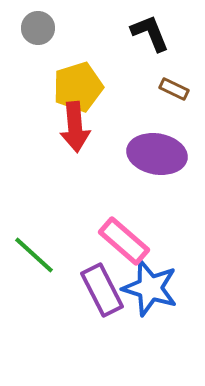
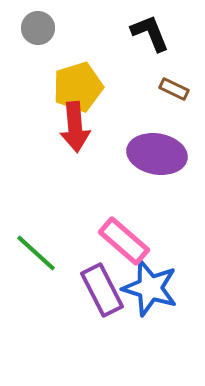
green line: moved 2 px right, 2 px up
